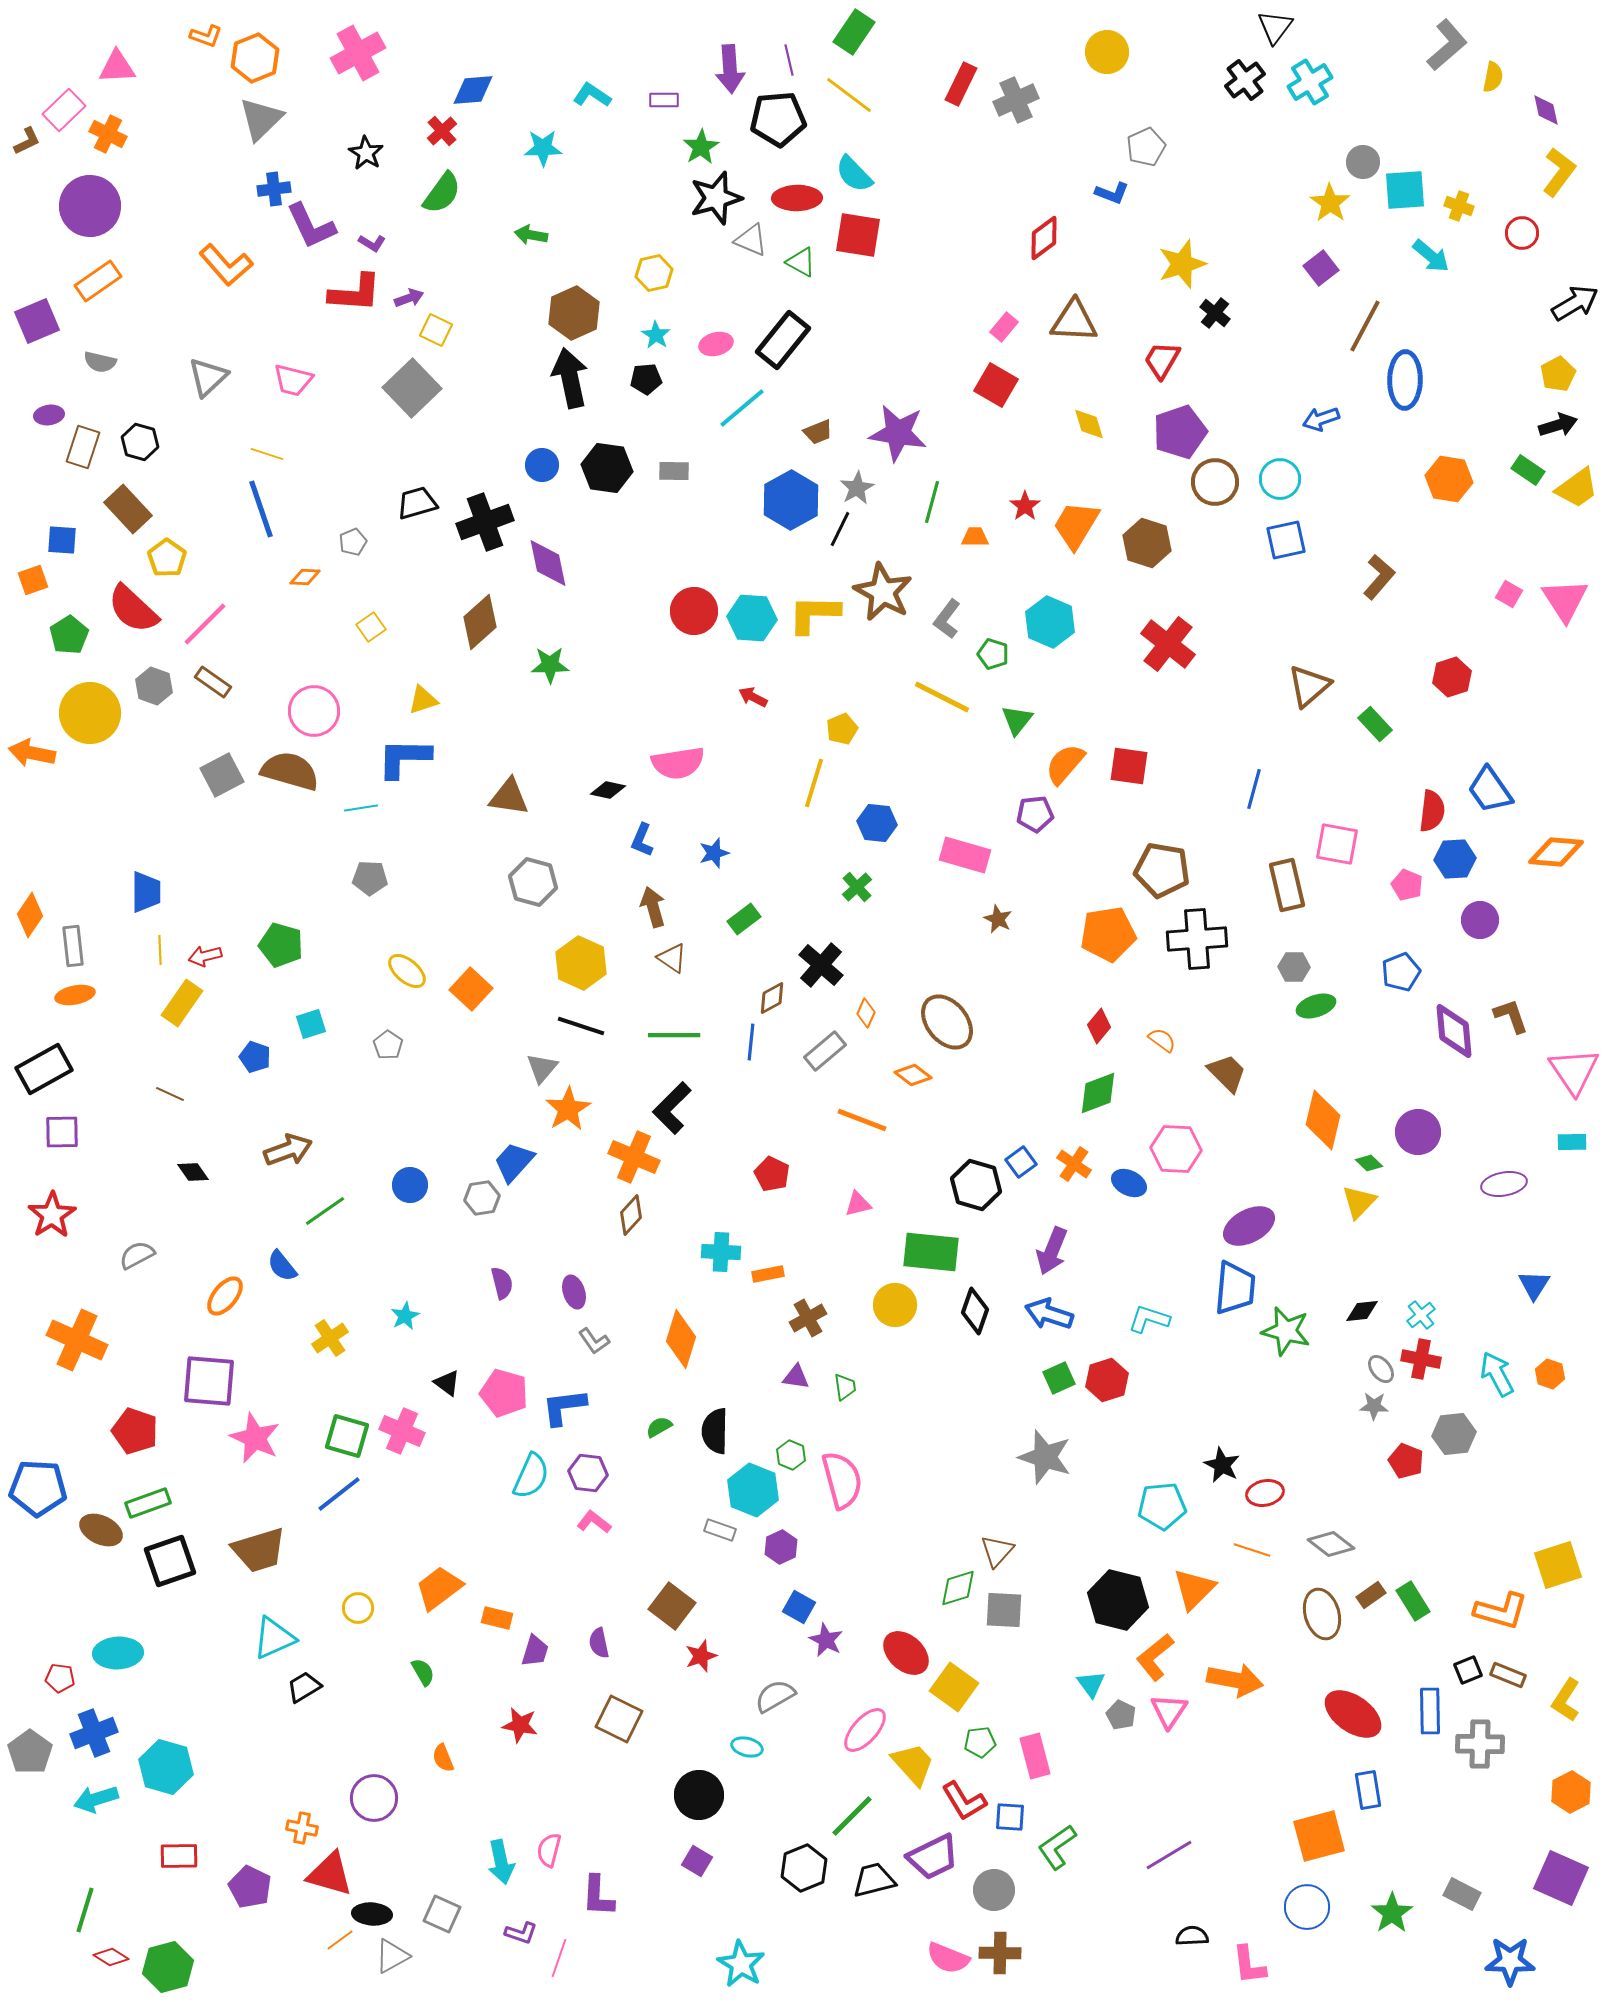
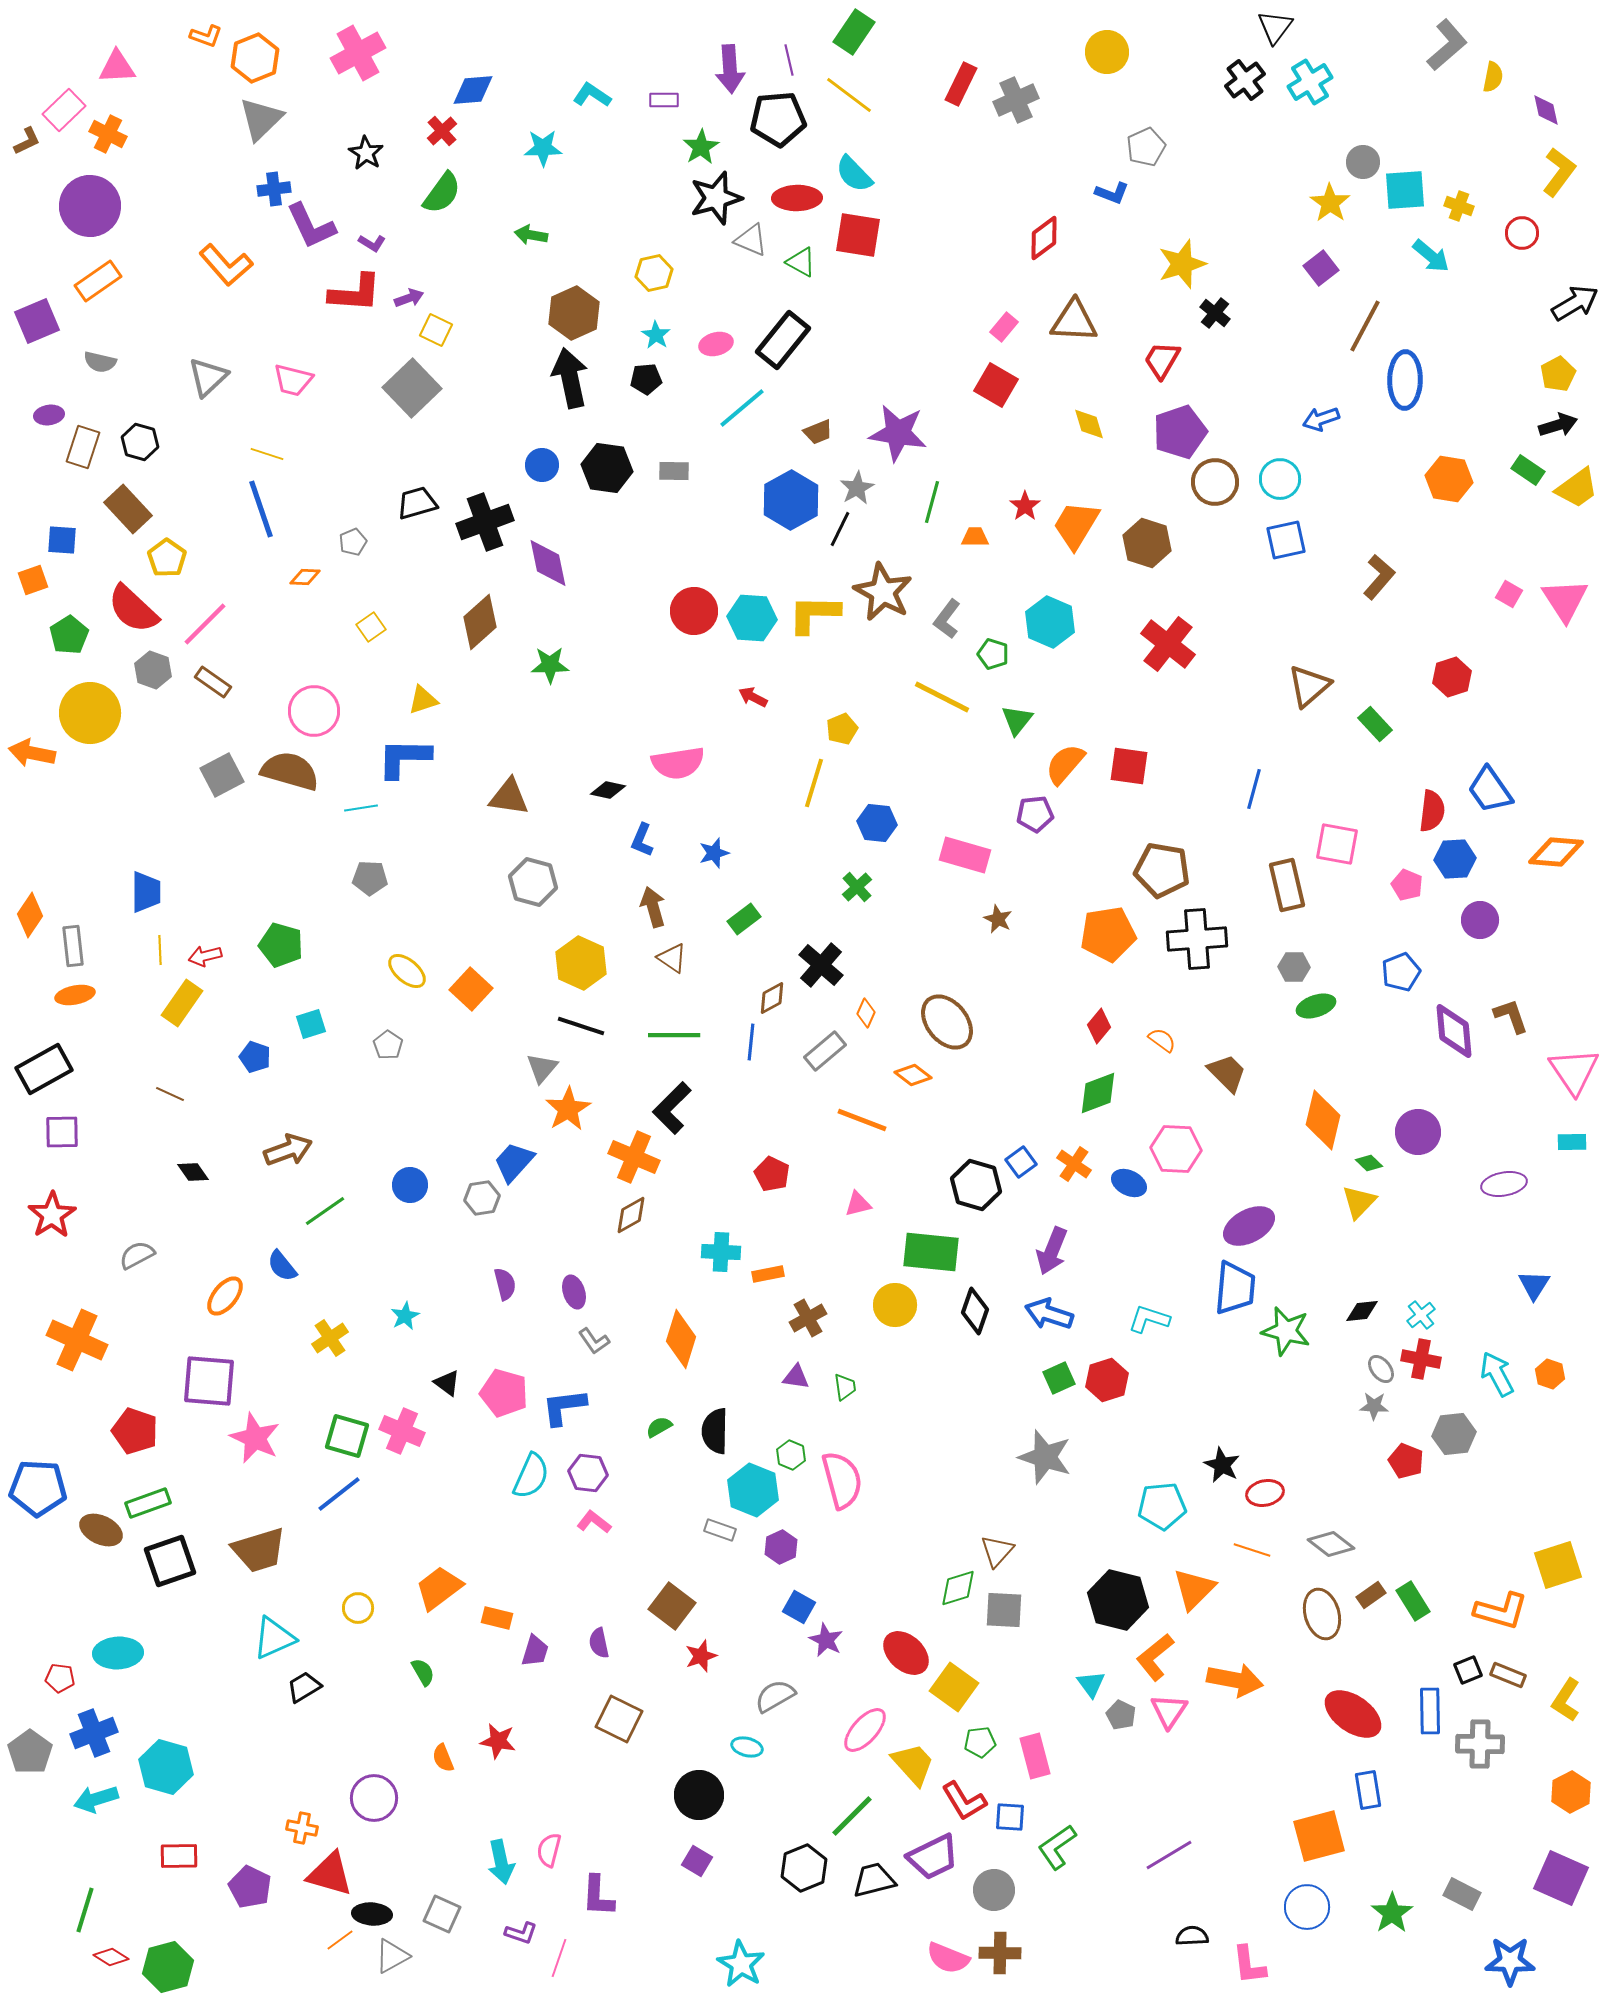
gray hexagon at (154, 686): moved 1 px left, 16 px up
brown diamond at (631, 1215): rotated 18 degrees clockwise
purple semicircle at (502, 1283): moved 3 px right, 1 px down
red star at (520, 1725): moved 22 px left, 16 px down
